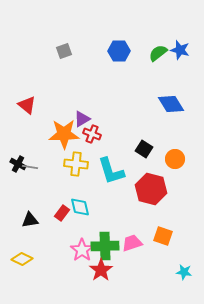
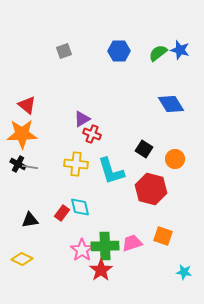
orange star: moved 42 px left
